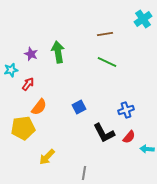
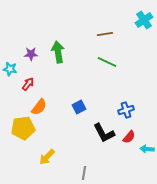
cyan cross: moved 1 px right, 1 px down
purple star: rotated 24 degrees counterclockwise
cyan star: moved 1 px left, 1 px up; rotated 24 degrees clockwise
